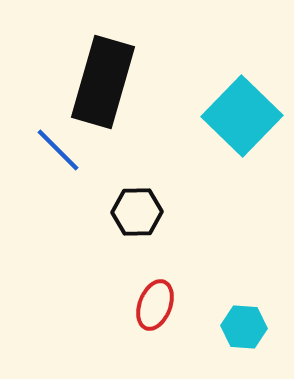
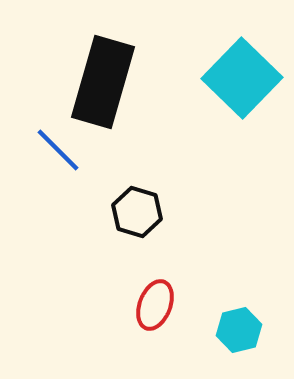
cyan square: moved 38 px up
black hexagon: rotated 18 degrees clockwise
cyan hexagon: moved 5 px left, 3 px down; rotated 18 degrees counterclockwise
